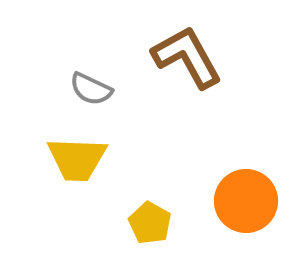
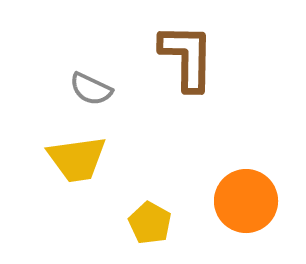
brown L-shape: rotated 30 degrees clockwise
yellow trapezoid: rotated 10 degrees counterclockwise
